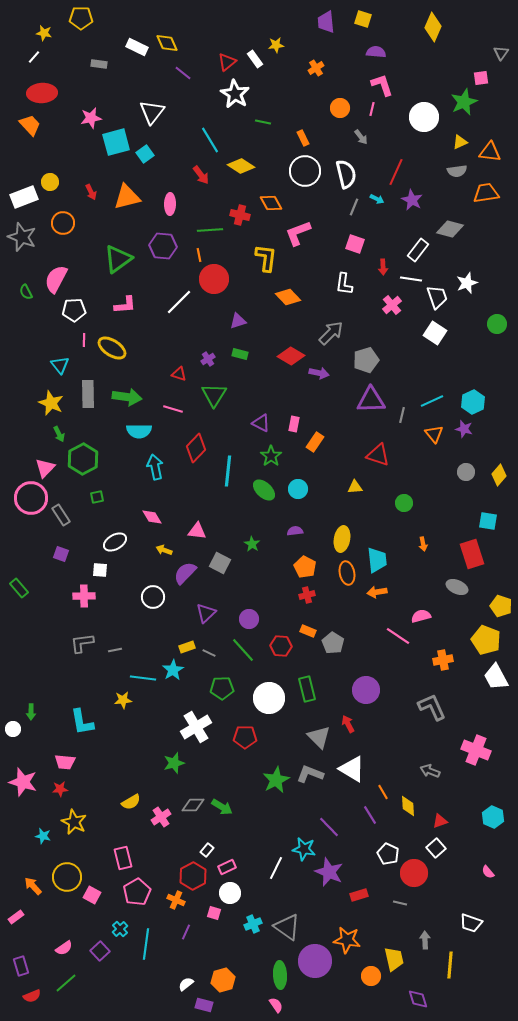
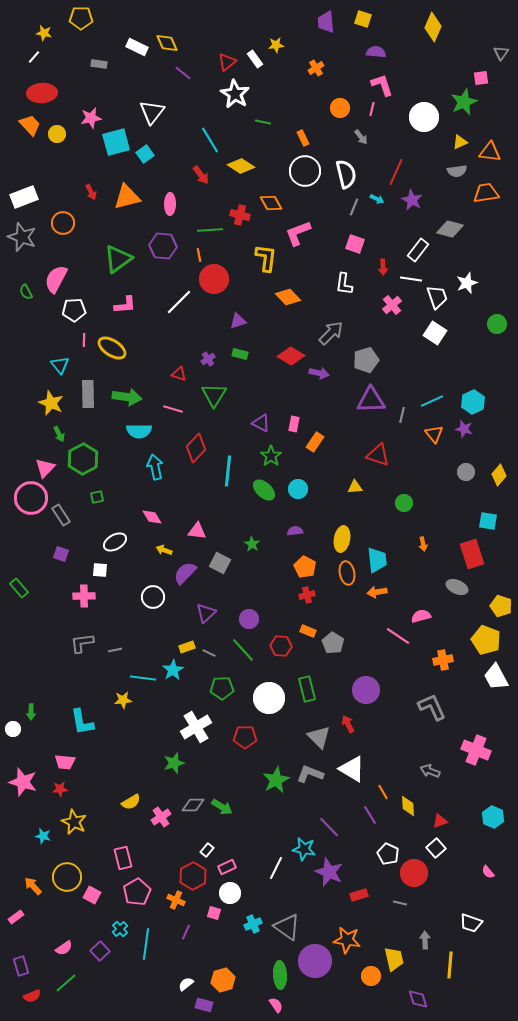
yellow circle at (50, 182): moved 7 px right, 48 px up
